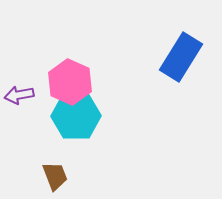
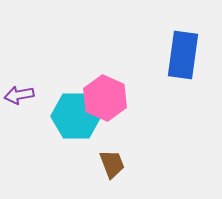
blue rectangle: moved 2 px right, 2 px up; rotated 24 degrees counterclockwise
pink hexagon: moved 35 px right, 16 px down
brown trapezoid: moved 57 px right, 12 px up
